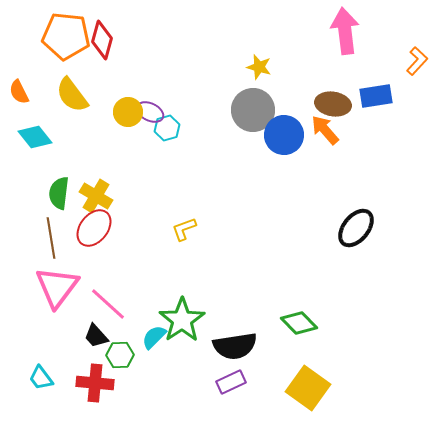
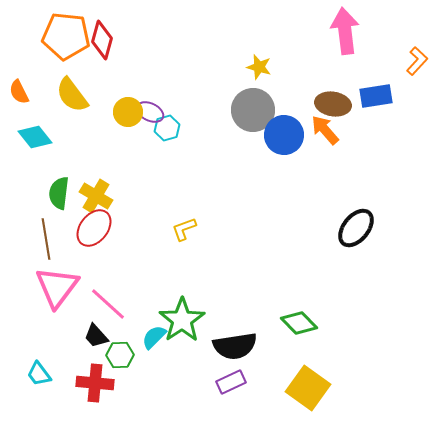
brown line: moved 5 px left, 1 px down
cyan trapezoid: moved 2 px left, 4 px up
